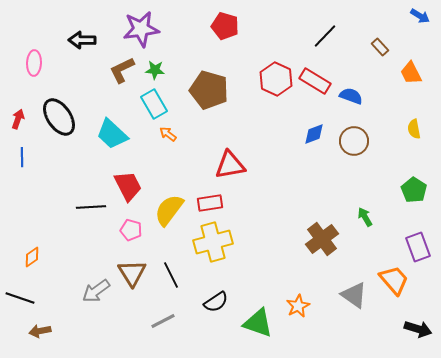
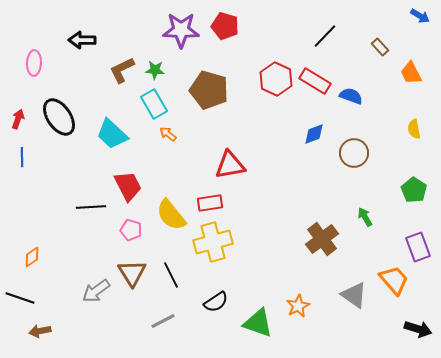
purple star at (141, 29): moved 40 px right, 1 px down; rotated 9 degrees clockwise
brown circle at (354, 141): moved 12 px down
yellow semicircle at (169, 210): moved 2 px right, 5 px down; rotated 76 degrees counterclockwise
